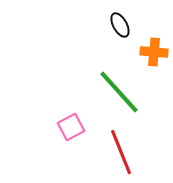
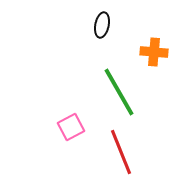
black ellipse: moved 18 px left; rotated 40 degrees clockwise
green line: rotated 12 degrees clockwise
